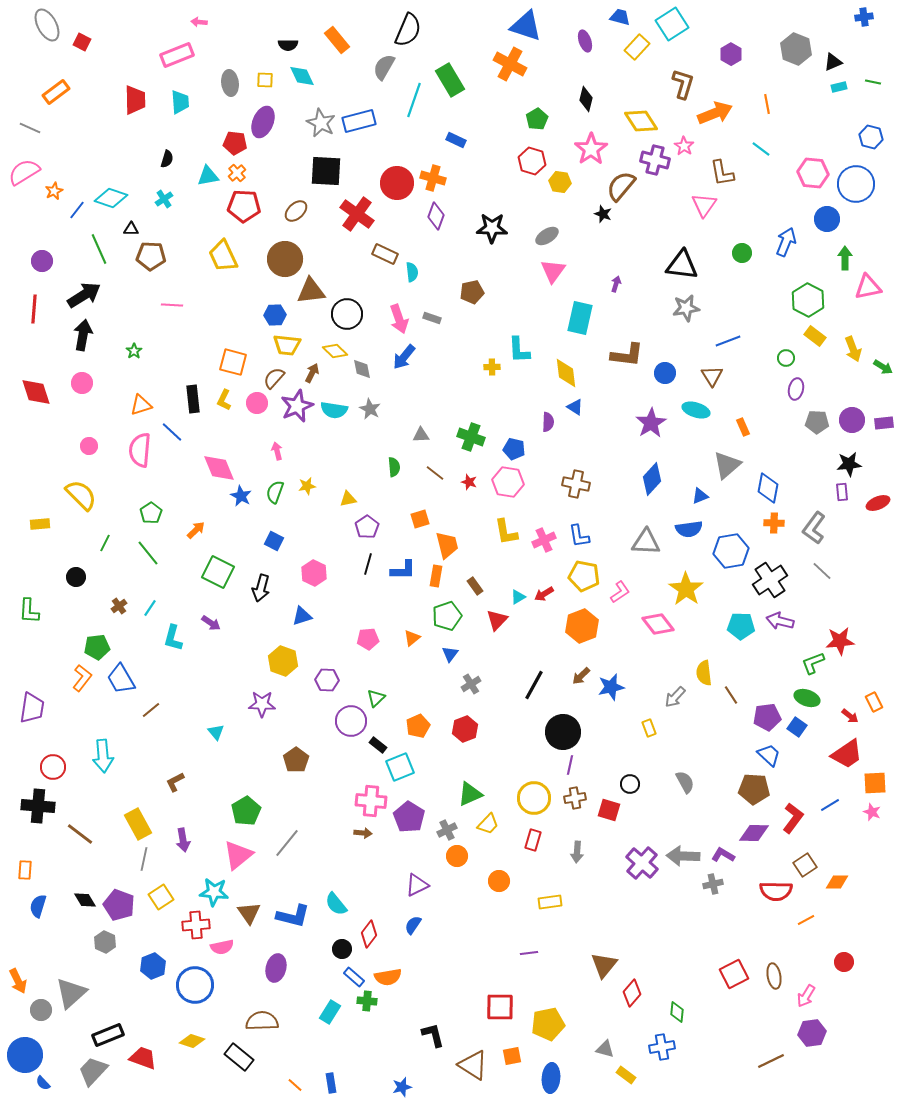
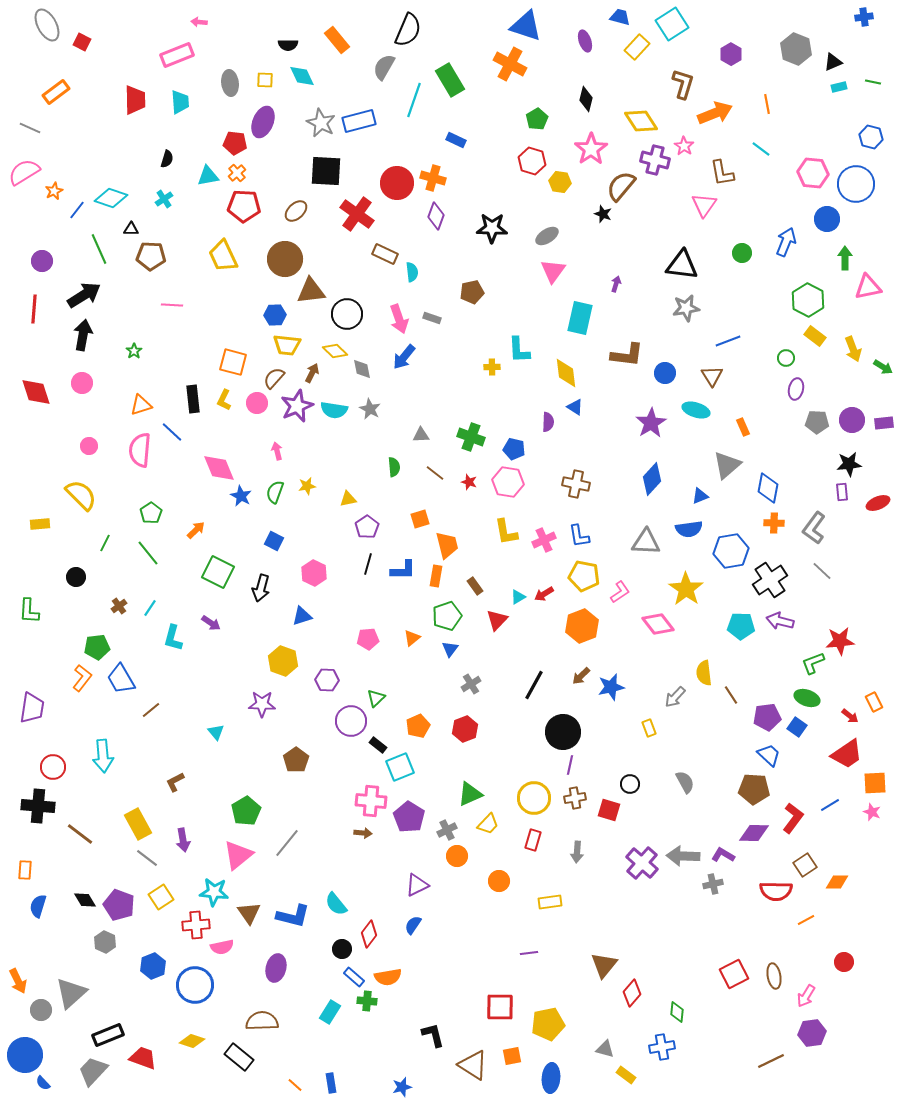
blue triangle at (450, 654): moved 5 px up
gray line at (144, 859): moved 3 px right, 1 px up; rotated 65 degrees counterclockwise
